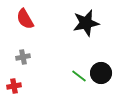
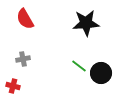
black star: rotated 8 degrees clockwise
gray cross: moved 2 px down
green line: moved 10 px up
red cross: moved 1 px left; rotated 24 degrees clockwise
